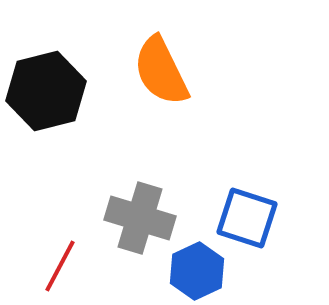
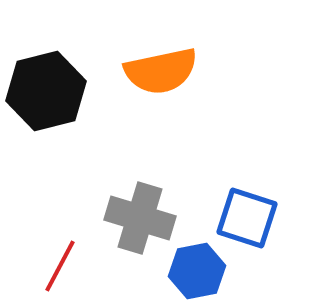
orange semicircle: rotated 76 degrees counterclockwise
blue hexagon: rotated 14 degrees clockwise
